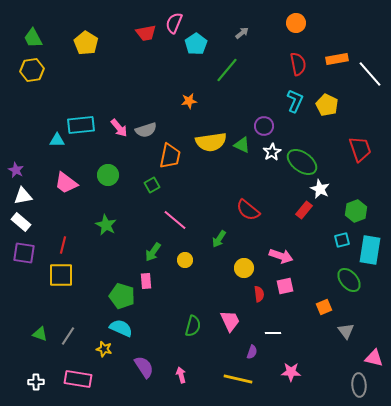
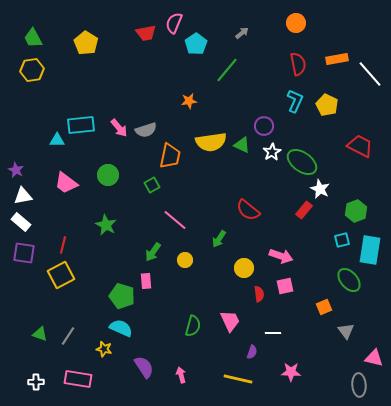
red trapezoid at (360, 149): moved 3 px up; rotated 44 degrees counterclockwise
yellow square at (61, 275): rotated 28 degrees counterclockwise
